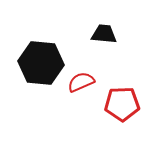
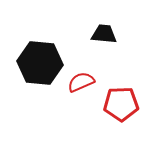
black hexagon: moved 1 px left
red pentagon: moved 1 px left
